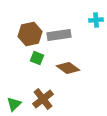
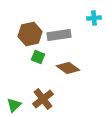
cyan cross: moved 2 px left, 2 px up
green square: moved 1 px right, 1 px up
green triangle: moved 1 px down
